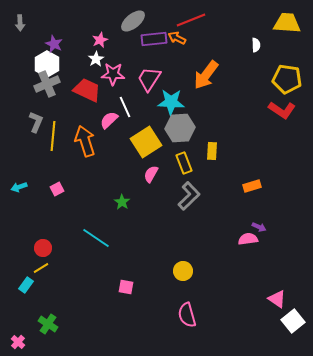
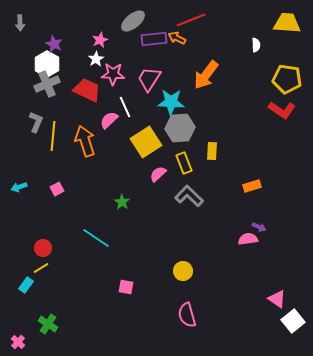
pink semicircle at (151, 174): moved 7 px right; rotated 18 degrees clockwise
gray L-shape at (189, 196): rotated 92 degrees counterclockwise
